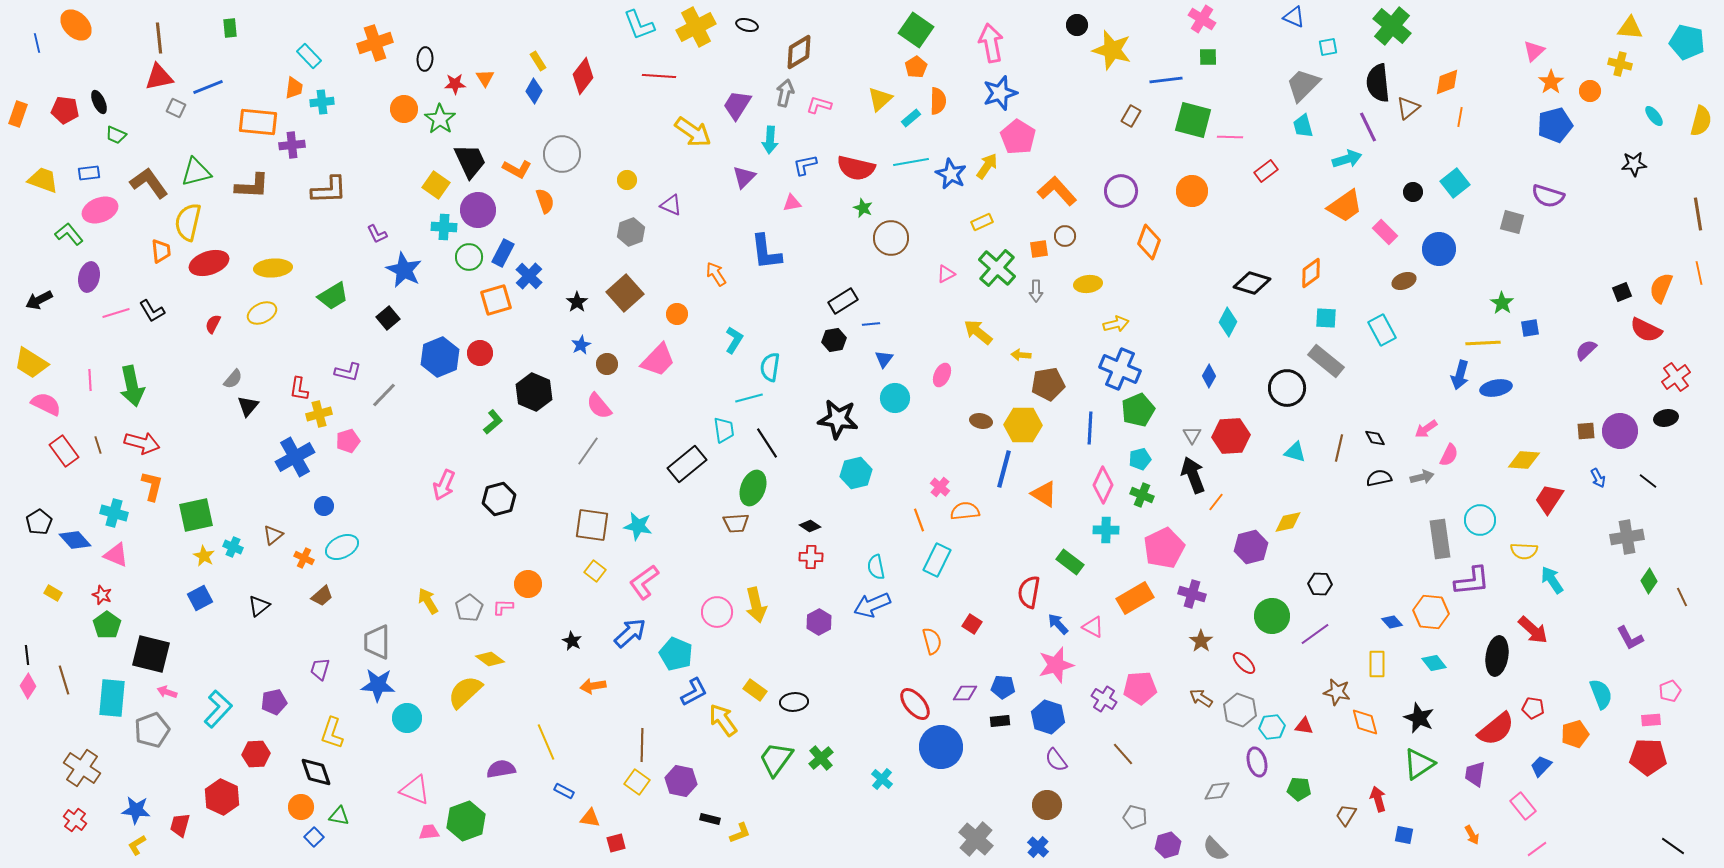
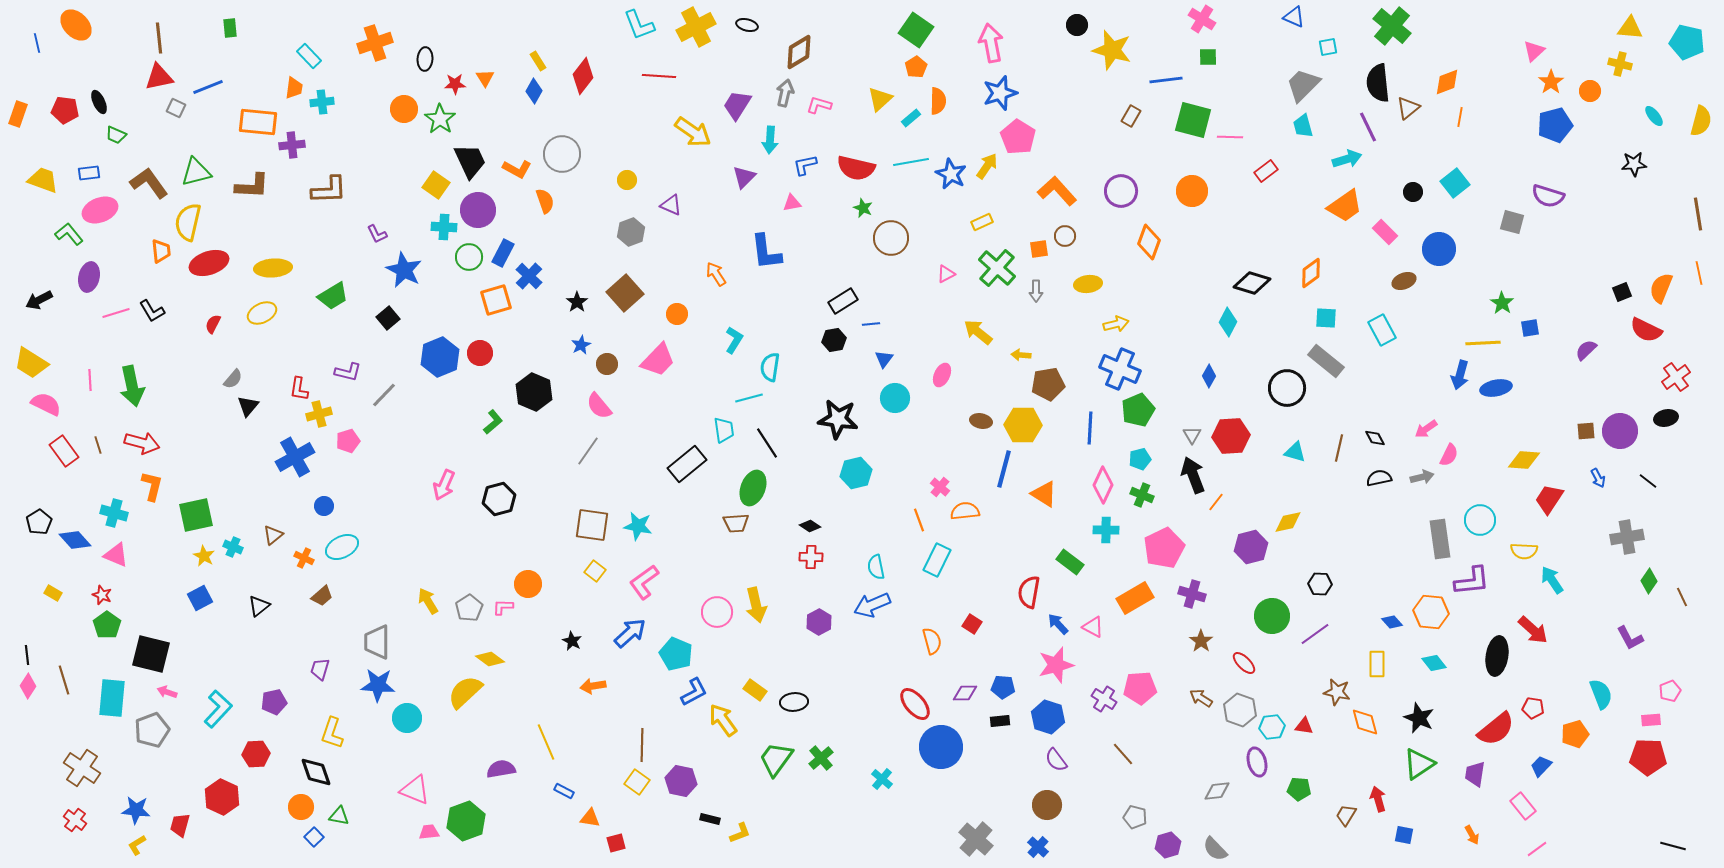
black line at (1673, 846): rotated 20 degrees counterclockwise
